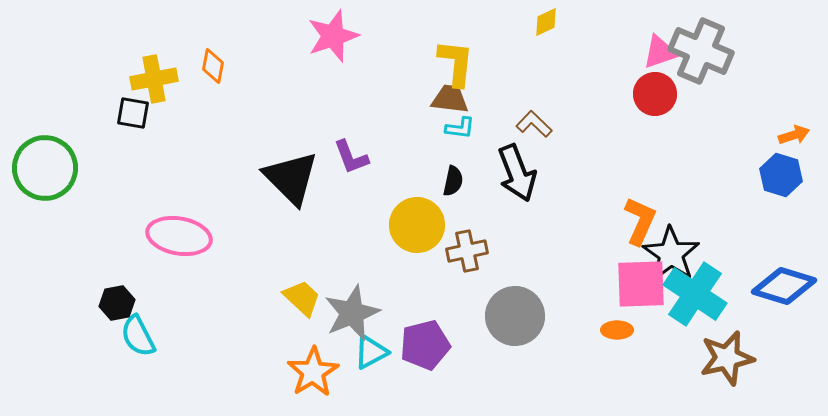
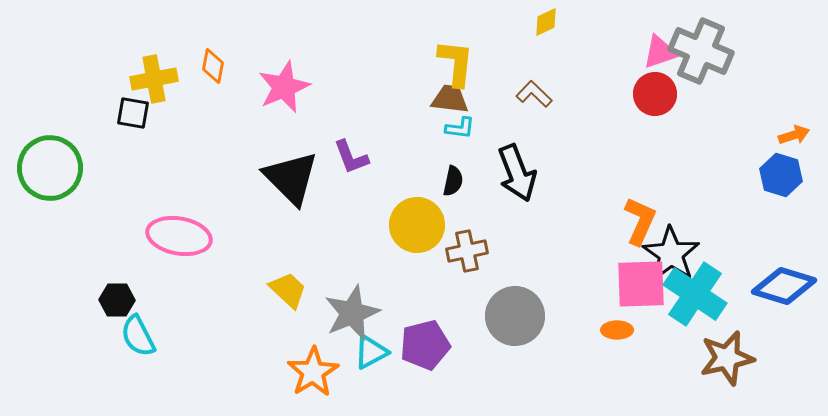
pink star: moved 49 px left, 51 px down; rotated 4 degrees counterclockwise
brown L-shape: moved 30 px up
green circle: moved 5 px right
yellow trapezoid: moved 14 px left, 8 px up
black hexagon: moved 3 px up; rotated 12 degrees clockwise
